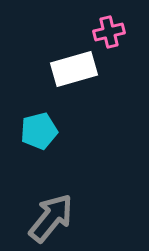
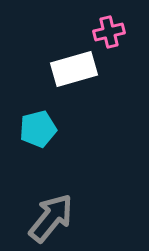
cyan pentagon: moved 1 px left, 2 px up
